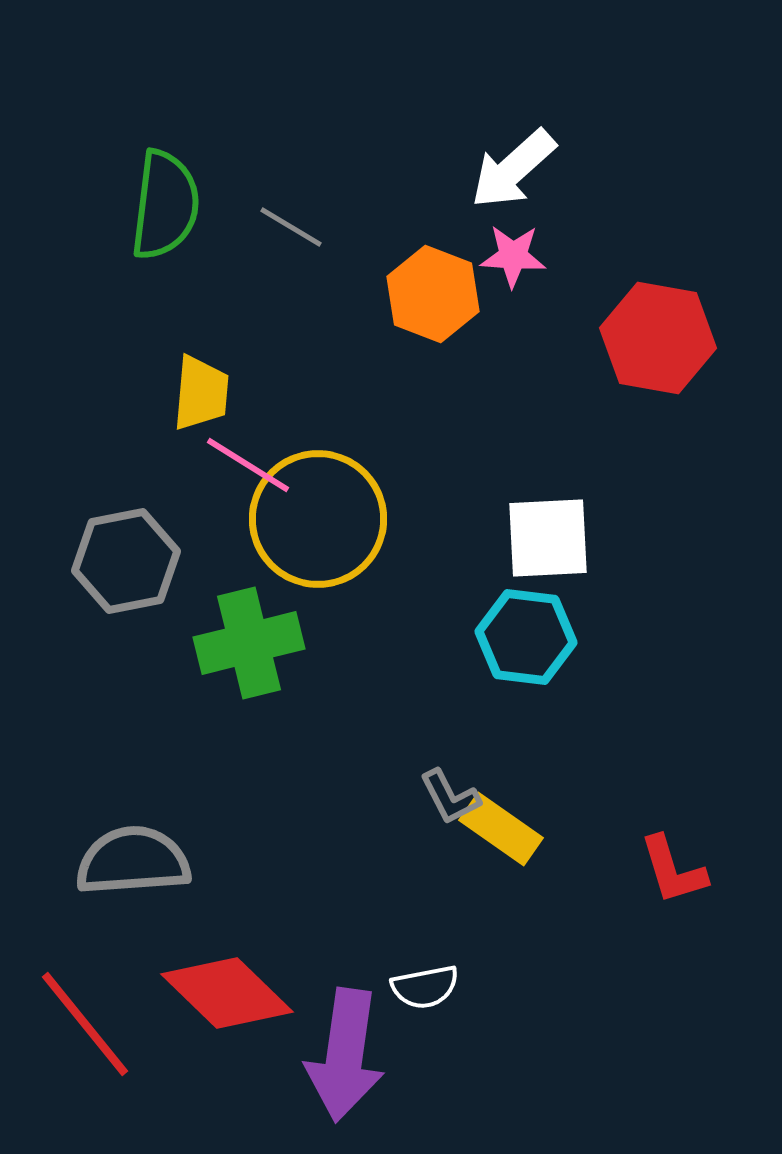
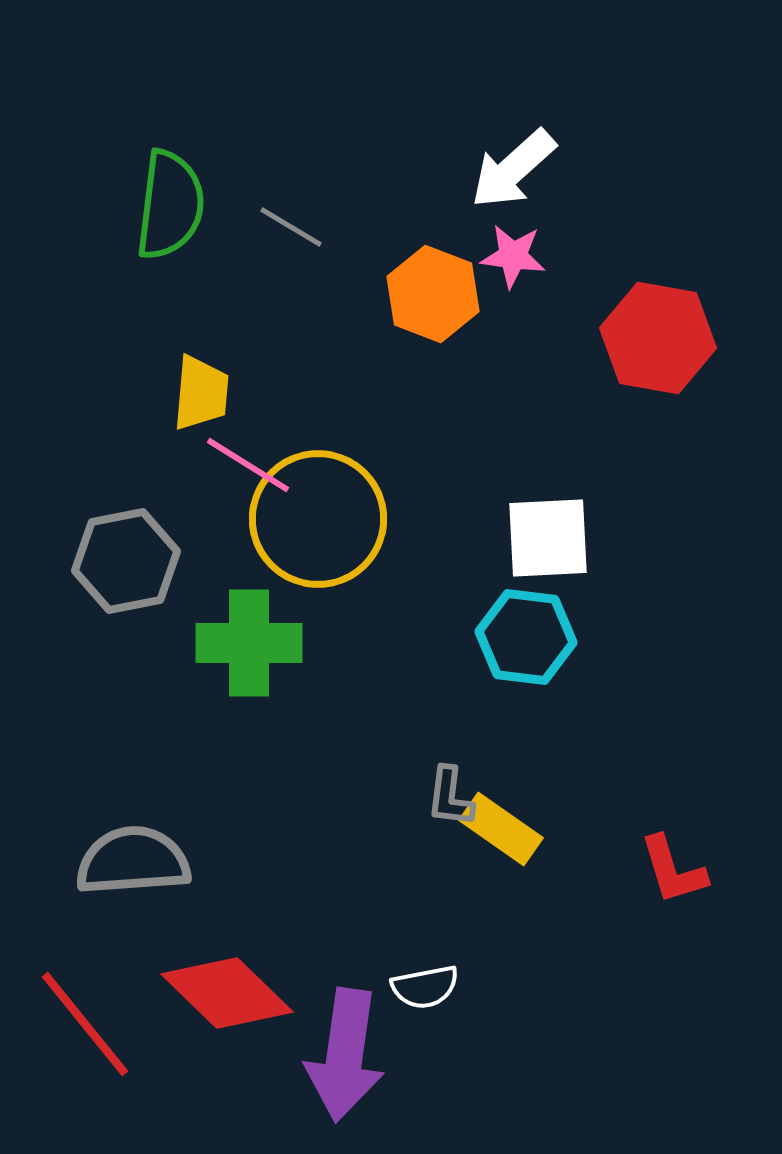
green semicircle: moved 5 px right
pink star: rotated 4 degrees clockwise
green cross: rotated 14 degrees clockwise
gray L-shape: rotated 34 degrees clockwise
